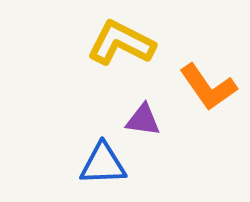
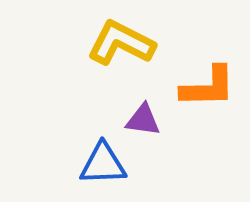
orange L-shape: rotated 56 degrees counterclockwise
